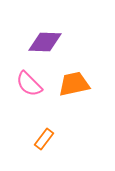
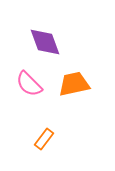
purple diamond: rotated 68 degrees clockwise
